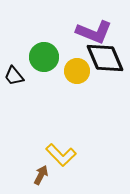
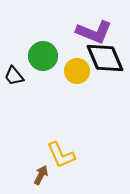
green circle: moved 1 px left, 1 px up
yellow L-shape: rotated 20 degrees clockwise
